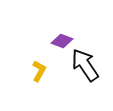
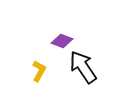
black arrow: moved 2 px left, 2 px down
